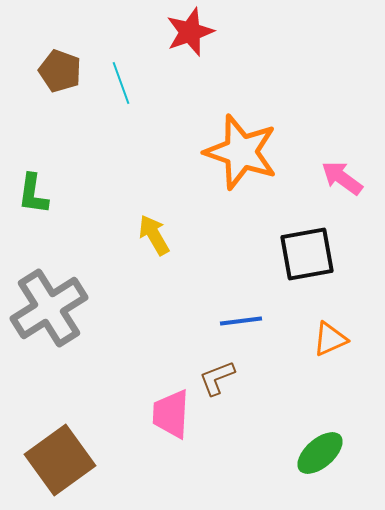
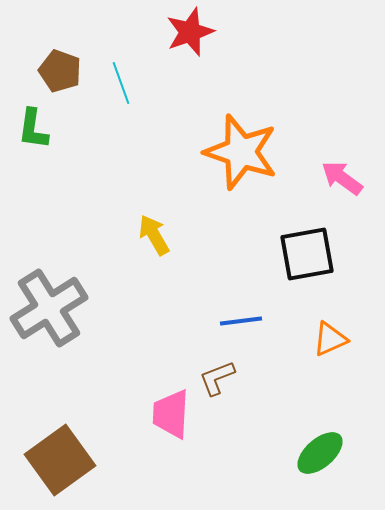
green L-shape: moved 65 px up
